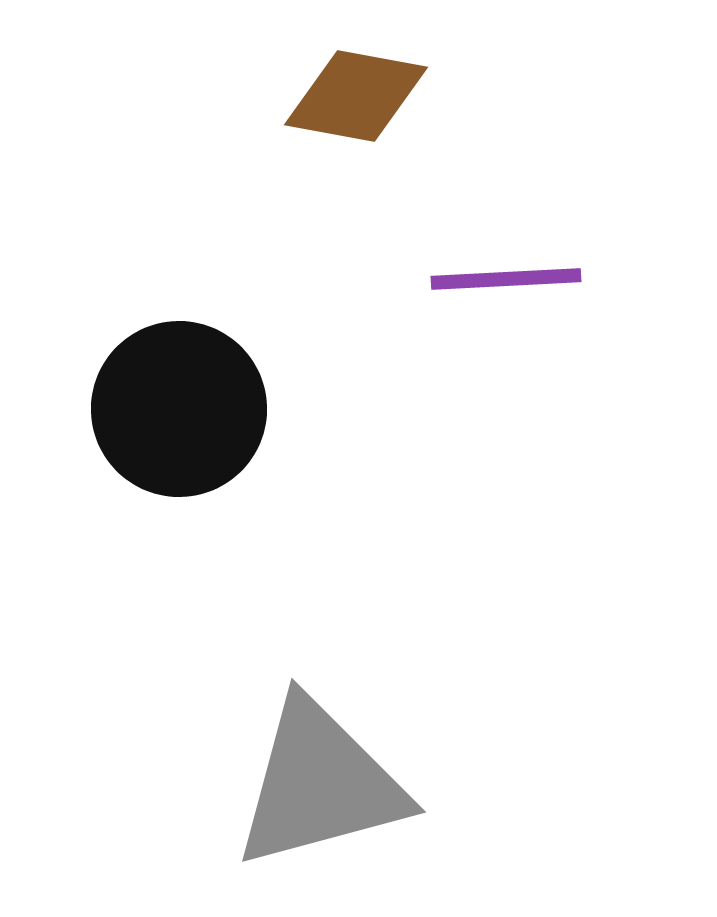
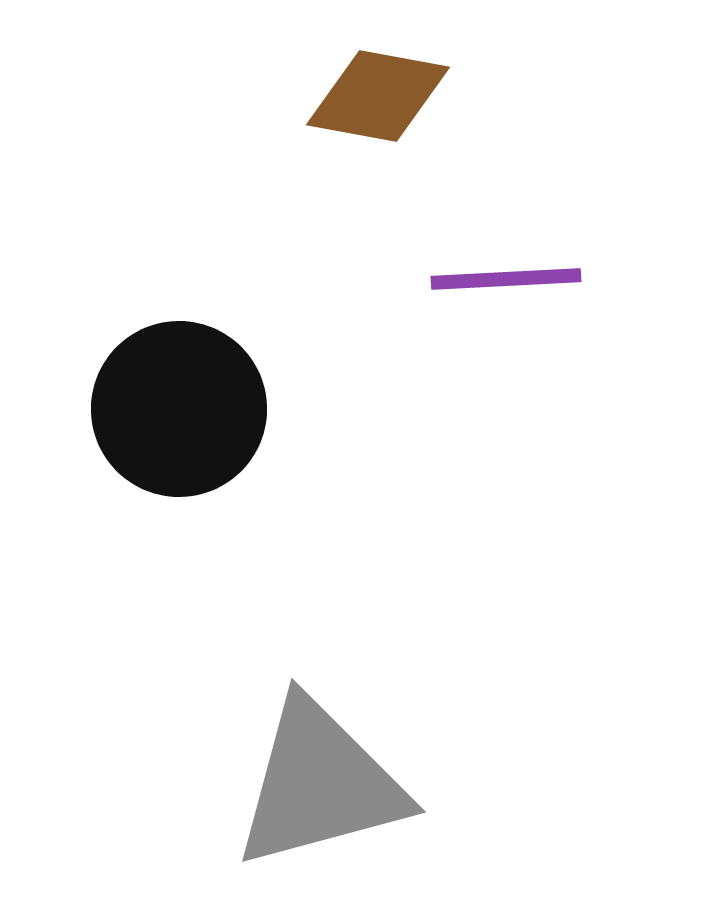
brown diamond: moved 22 px right
